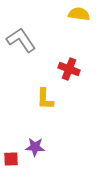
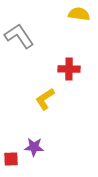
gray L-shape: moved 2 px left, 4 px up
red cross: rotated 20 degrees counterclockwise
yellow L-shape: rotated 55 degrees clockwise
purple star: moved 1 px left
